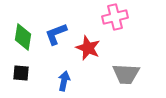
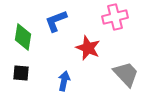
blue L-shape: moved 13 px up
gray trapezoid: rotated 136 degrees counterclockwise
